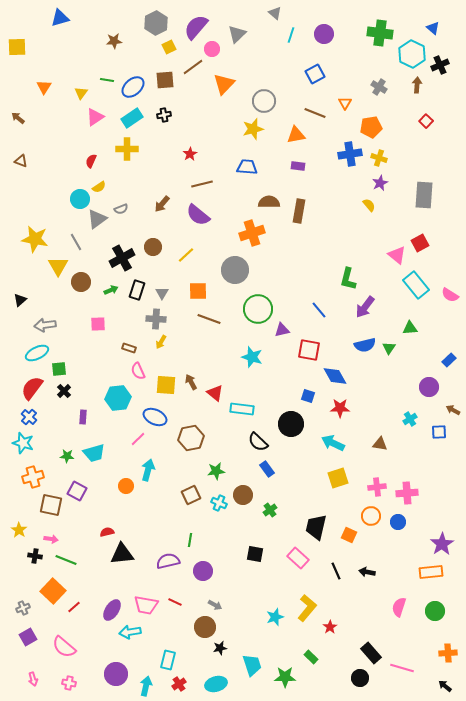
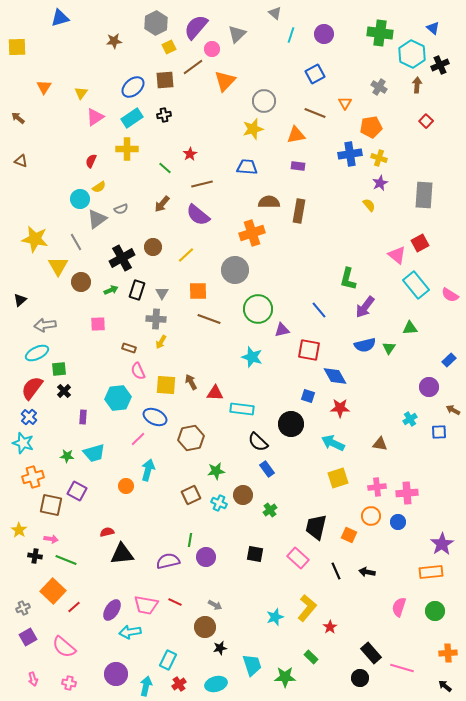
green line at (107, 80): moved 58 px right, 88 px down; rotated 32 degrees clockwise
orange triangle at (224, 84): moved 1 px right, 3 px up
red triangle at (215, 393): rotated 36 degrees counterclockwise
purple circle at (203, 571): moved 3 px right, 14 px up
cyan rectangle at (168, 660): rotated 12 degrees clockwise
